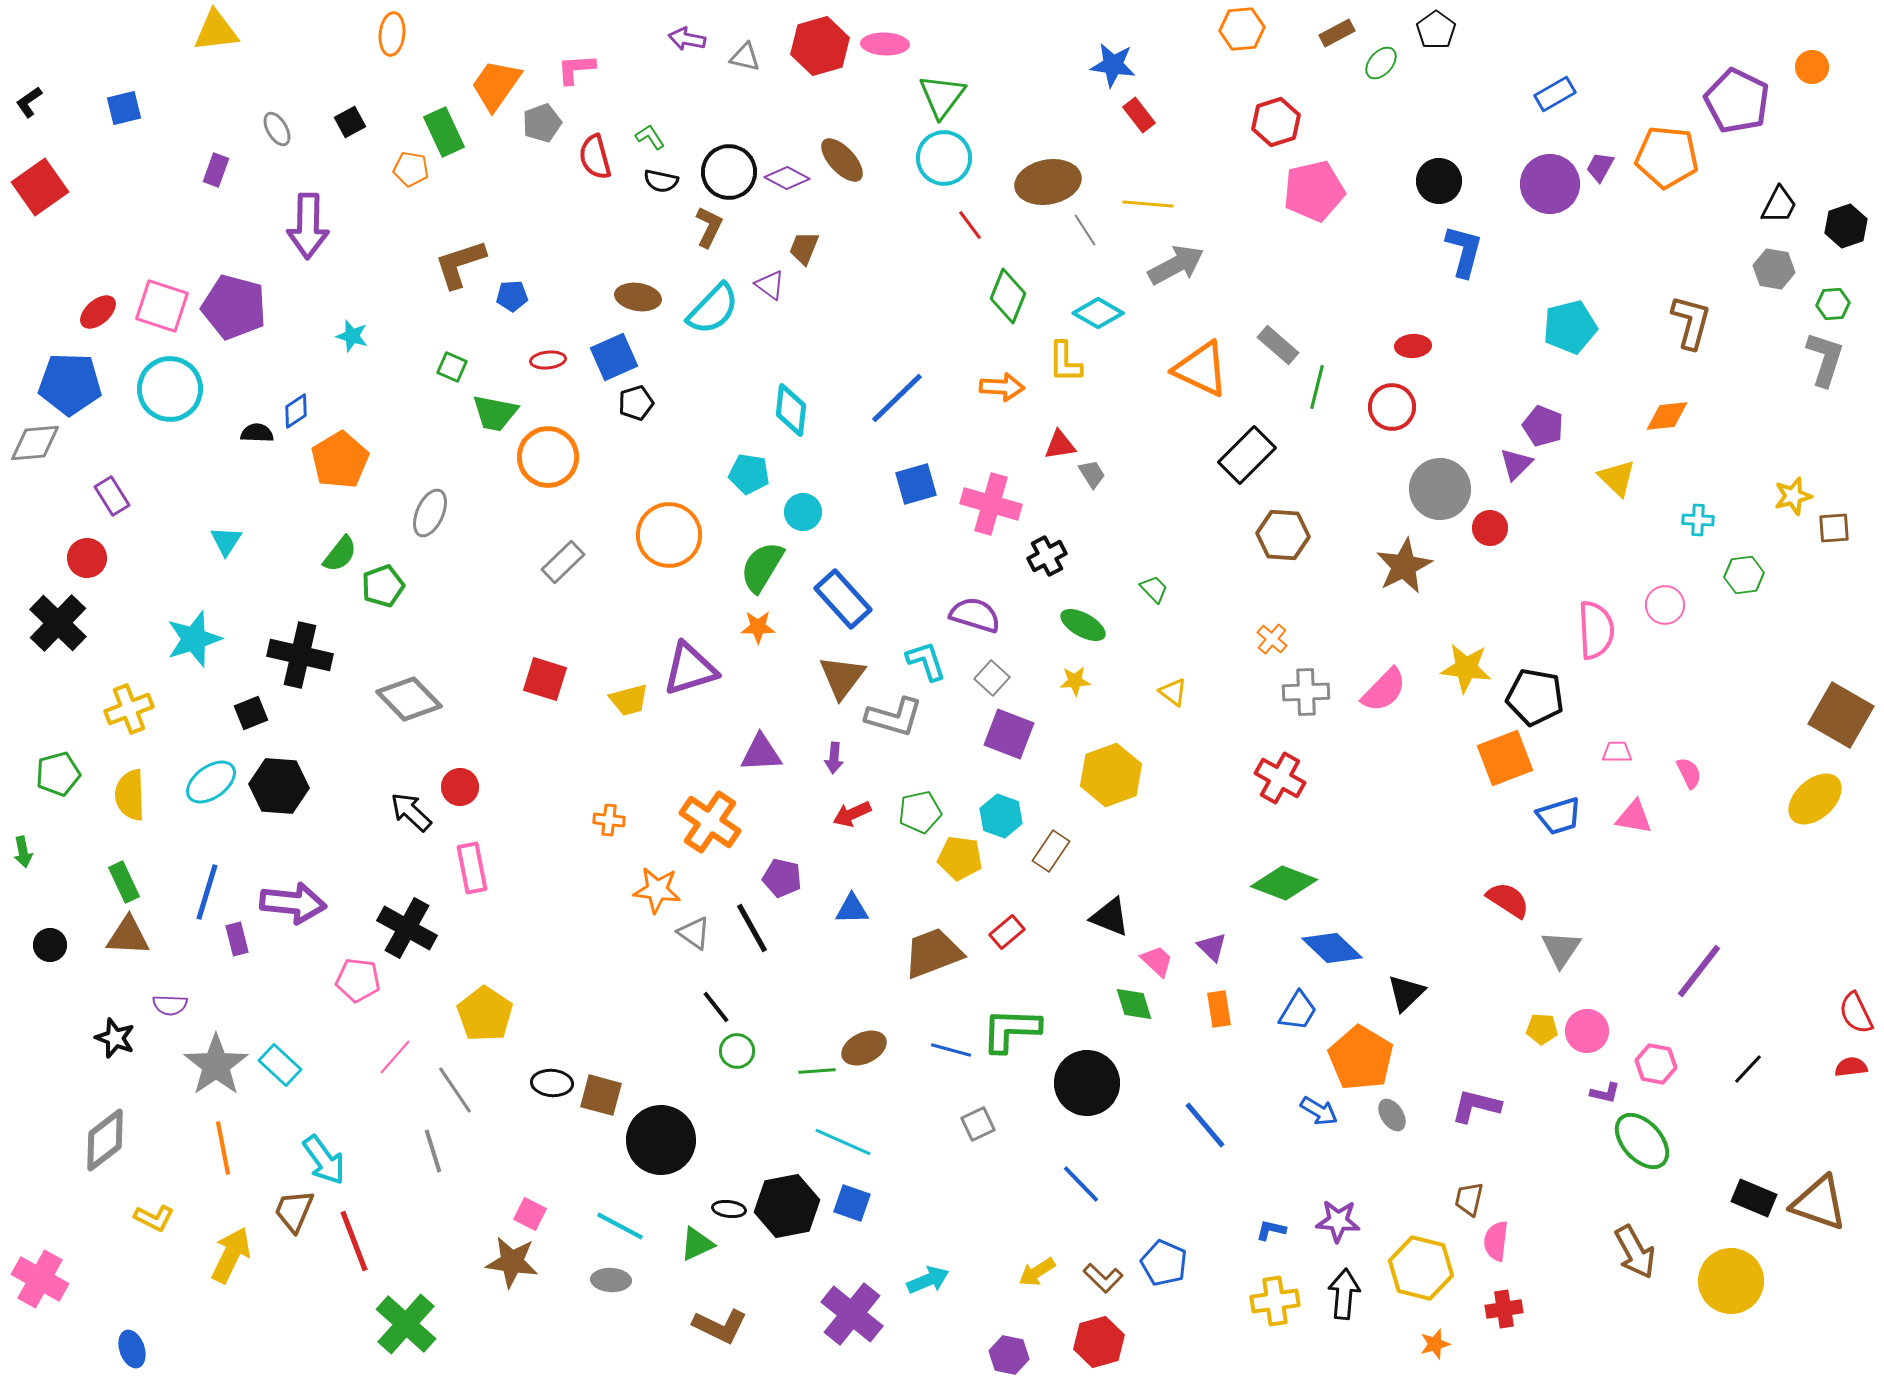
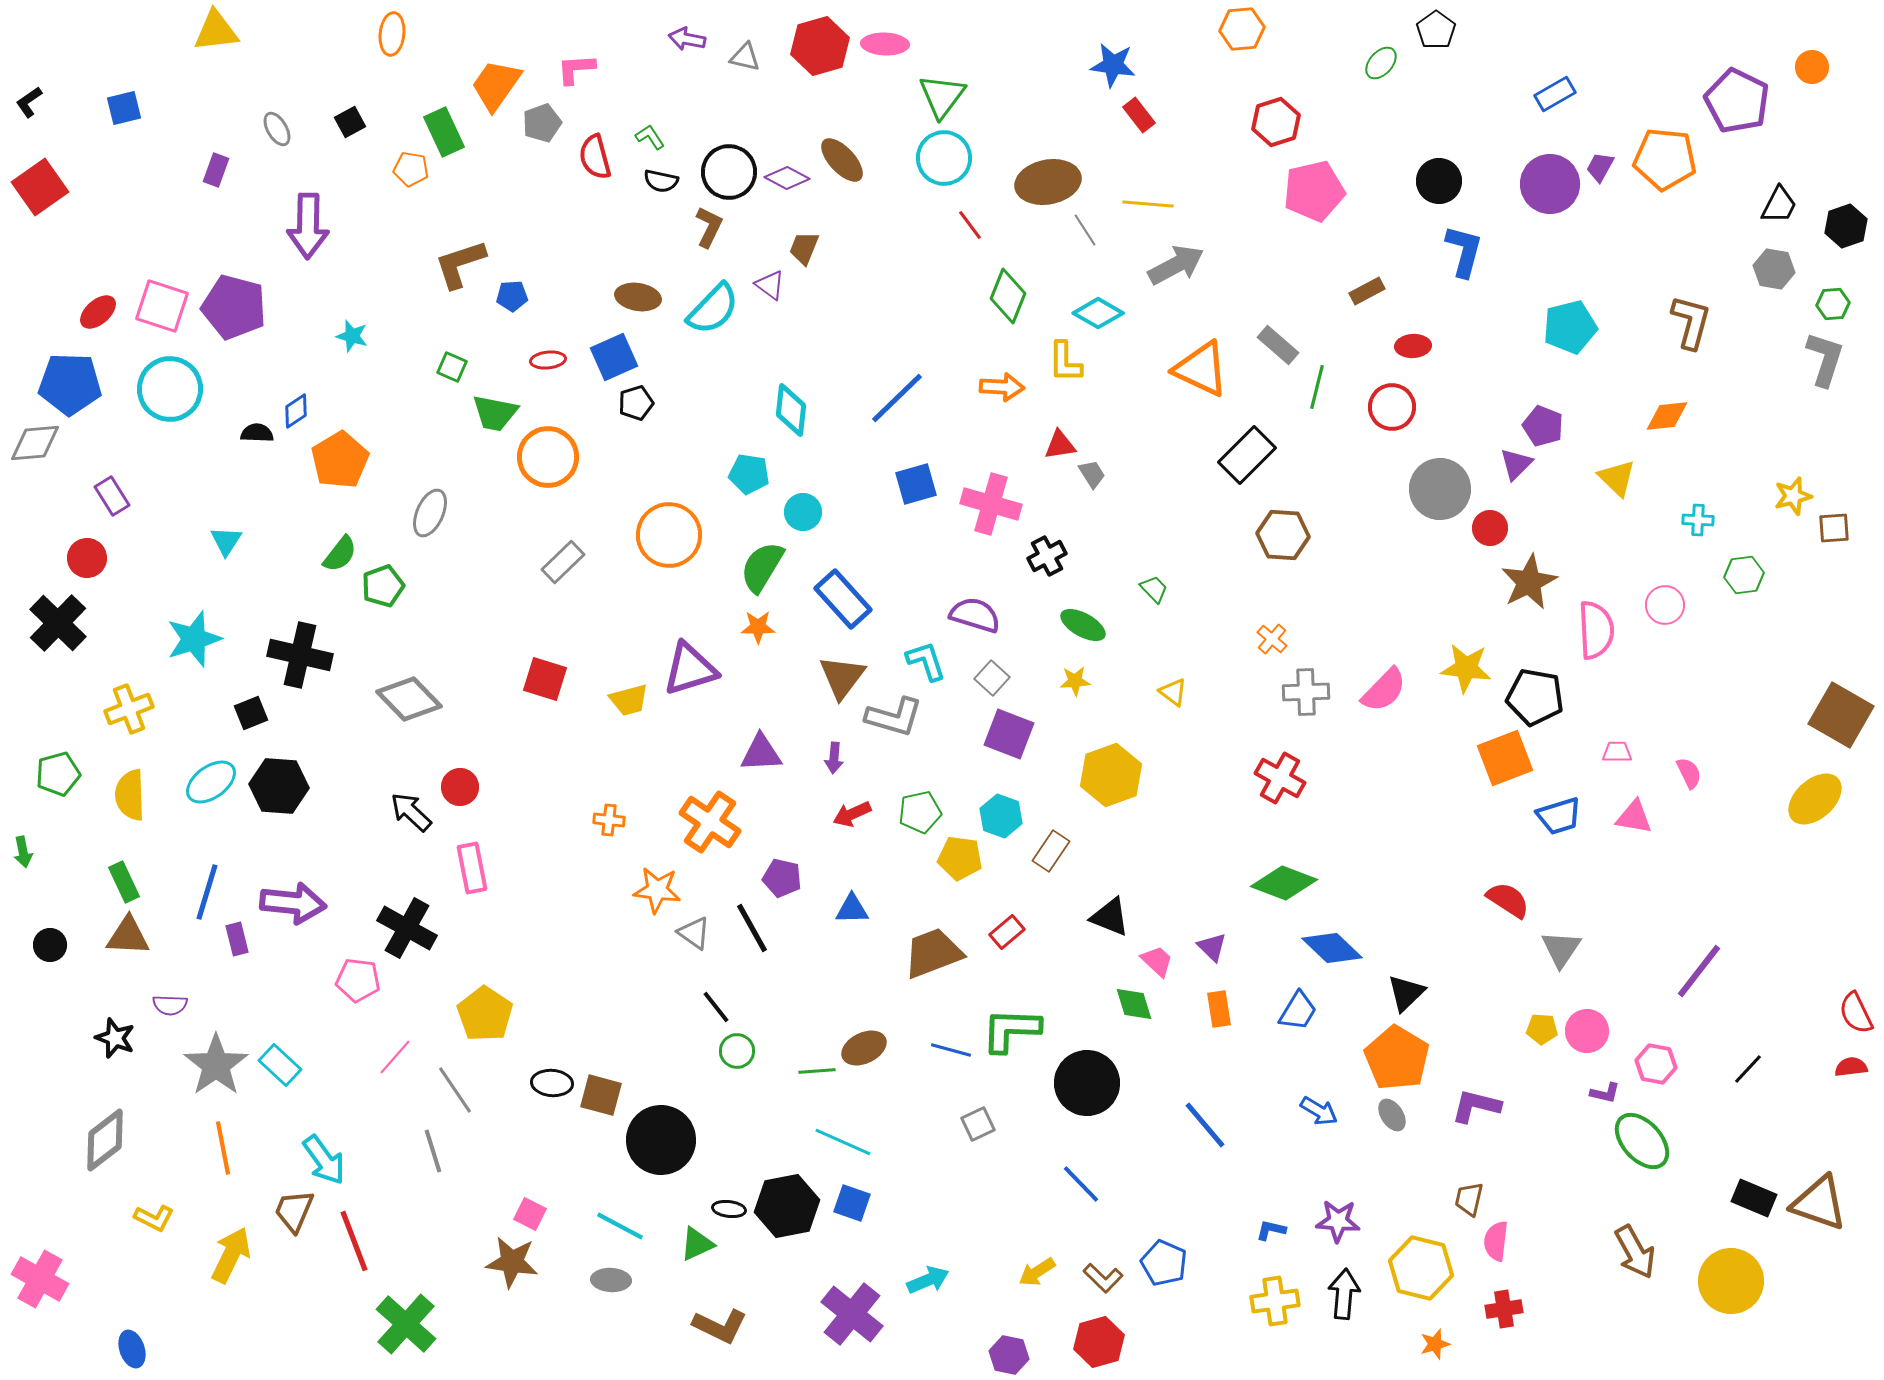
brown rectangle at (1337, 33): moved 30 px right, 258 px down
orange pentagon at (1667, 157): moved 2 px left, 2 px down
brown star at (1404, 566): moved 125 px right, 16 px down
orange pentagon at (1361, 1058): moved 36 px right
